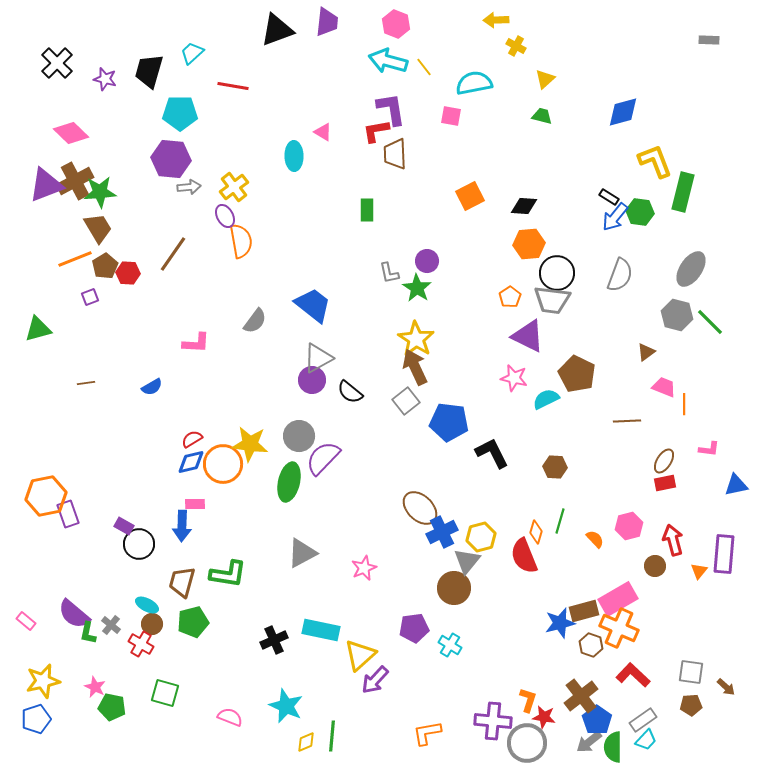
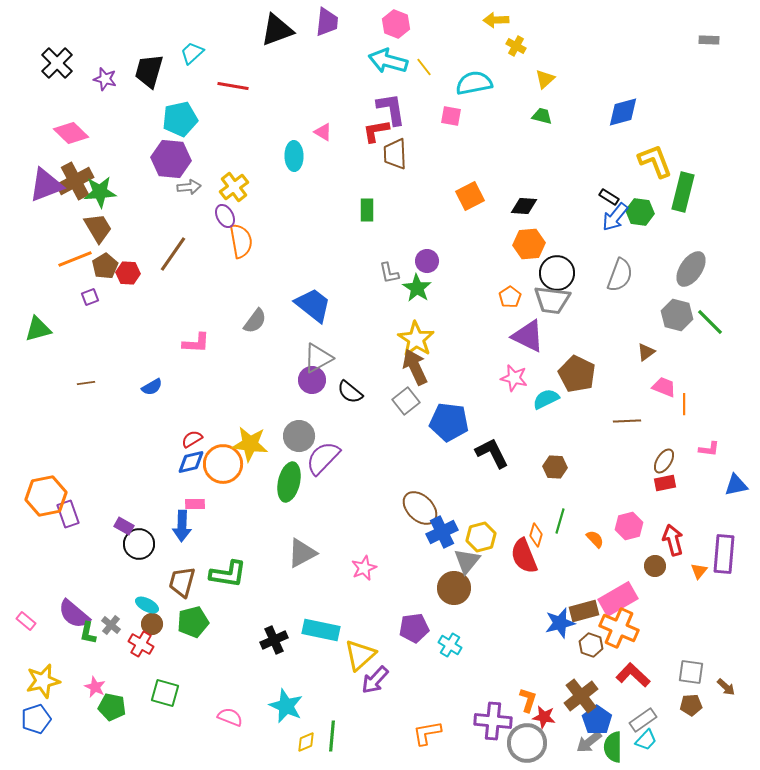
cyan pentagon at (180, 113): moved 6 px down; rotated 12 degrees counterclockwise
orange diamond at (536, 532): moved 3 px down
